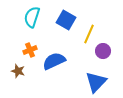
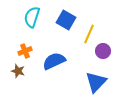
orange cross: moved 5 px left, 1 px down
